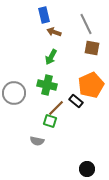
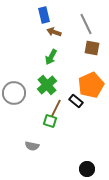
green cross: rotated 36 degrees clockwise
brown line: rotated 18 degrees counterclockwise
gray semicircle: moved 5 px left, 5 px down
